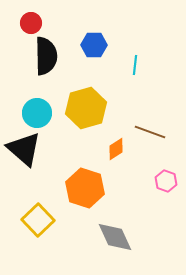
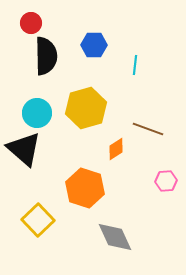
brown line: moved 2 px left, 3 px up
pink hexagon: rotated 25 degrees counterclockwise
